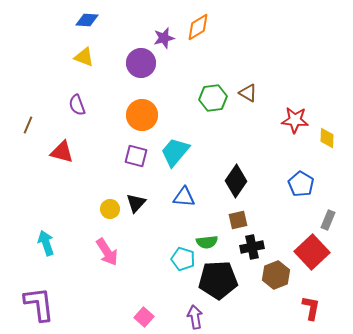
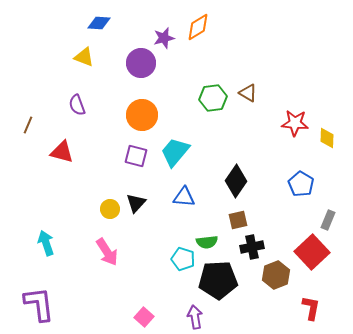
blue diamond: moved 12 px right, 3 px down
red star: moved 3 px down
